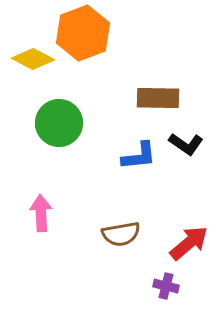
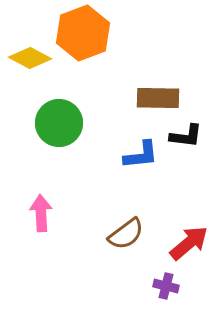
yellow diamond: moved 3 px left, 1 px up
black L-shape: moved 8 px up; rotated 28 degrees counterclockwise
blue L-shape: moved 2 px right, 1 px up
brown semicircle: moved 5 px right; rotated 27 degrees counterclockwise
